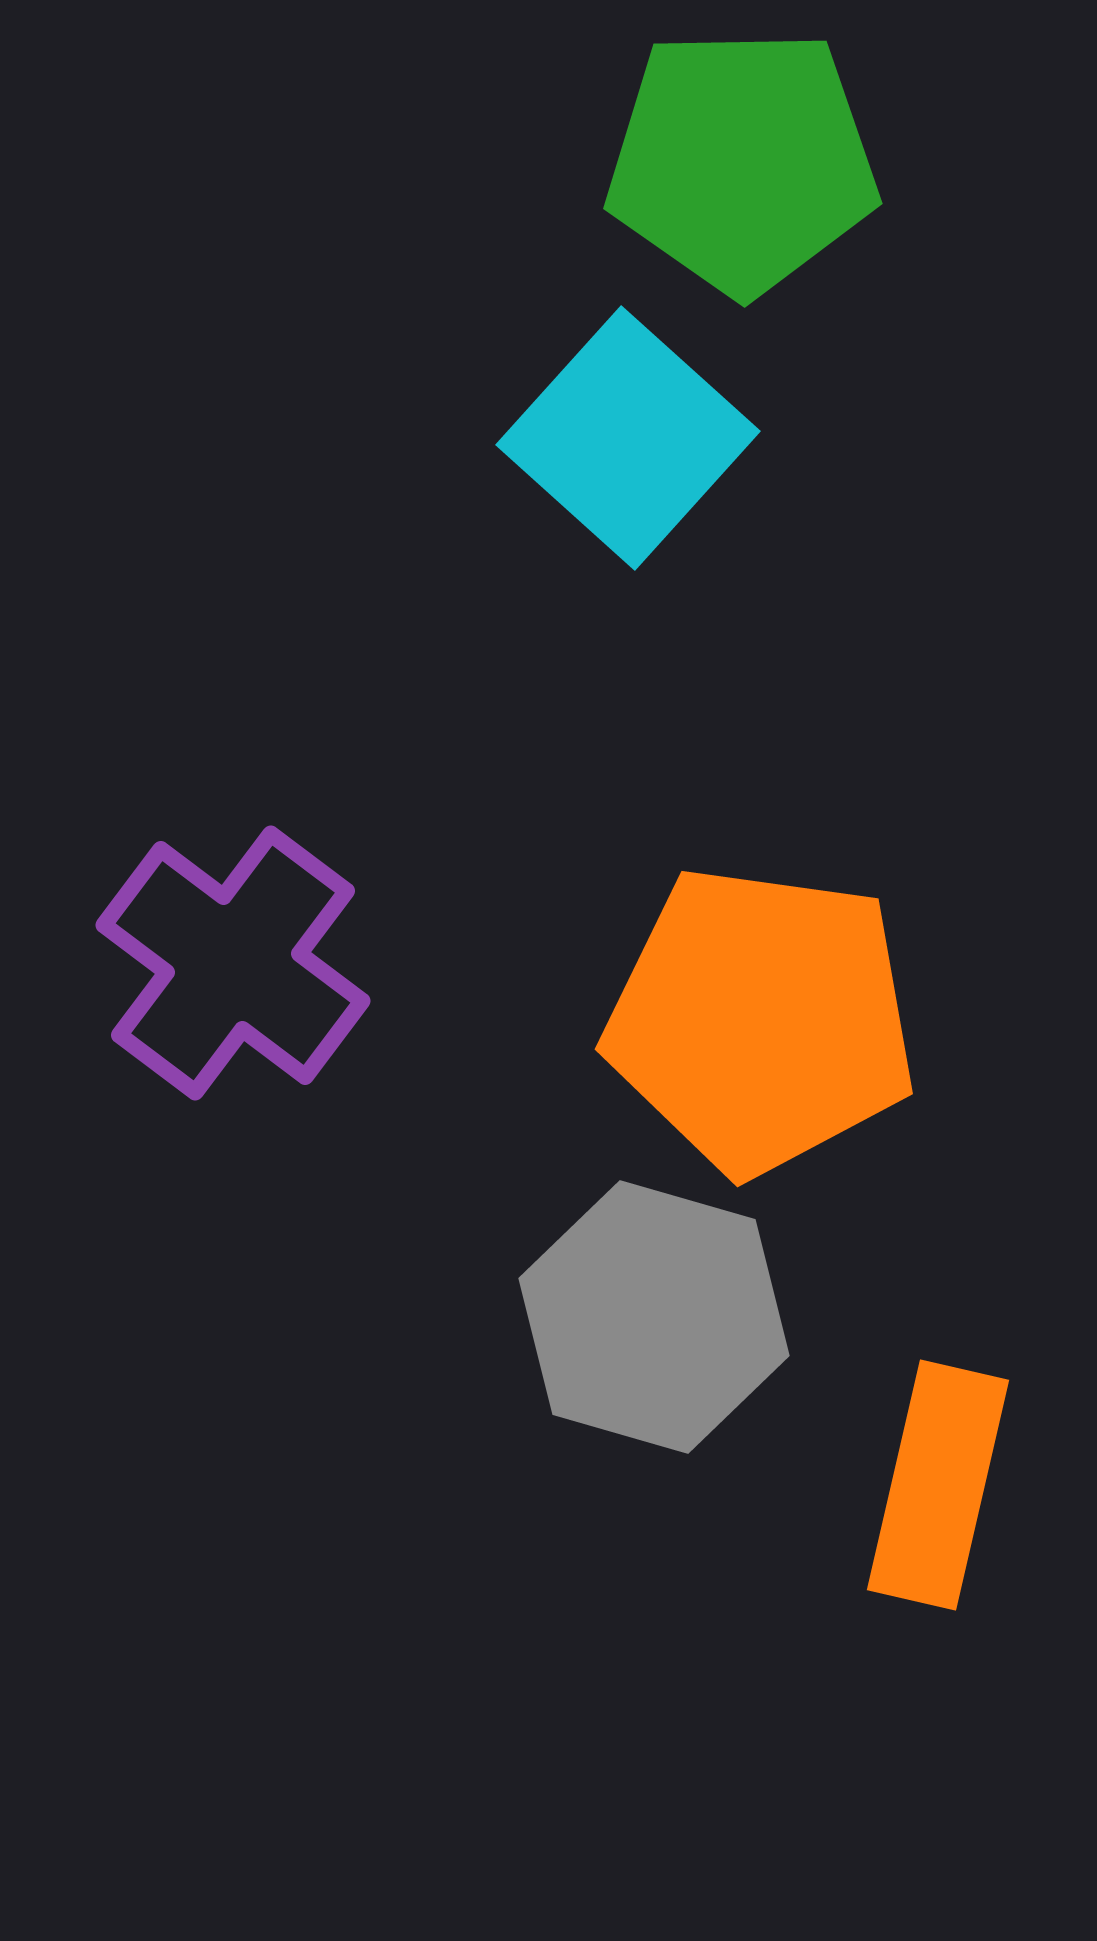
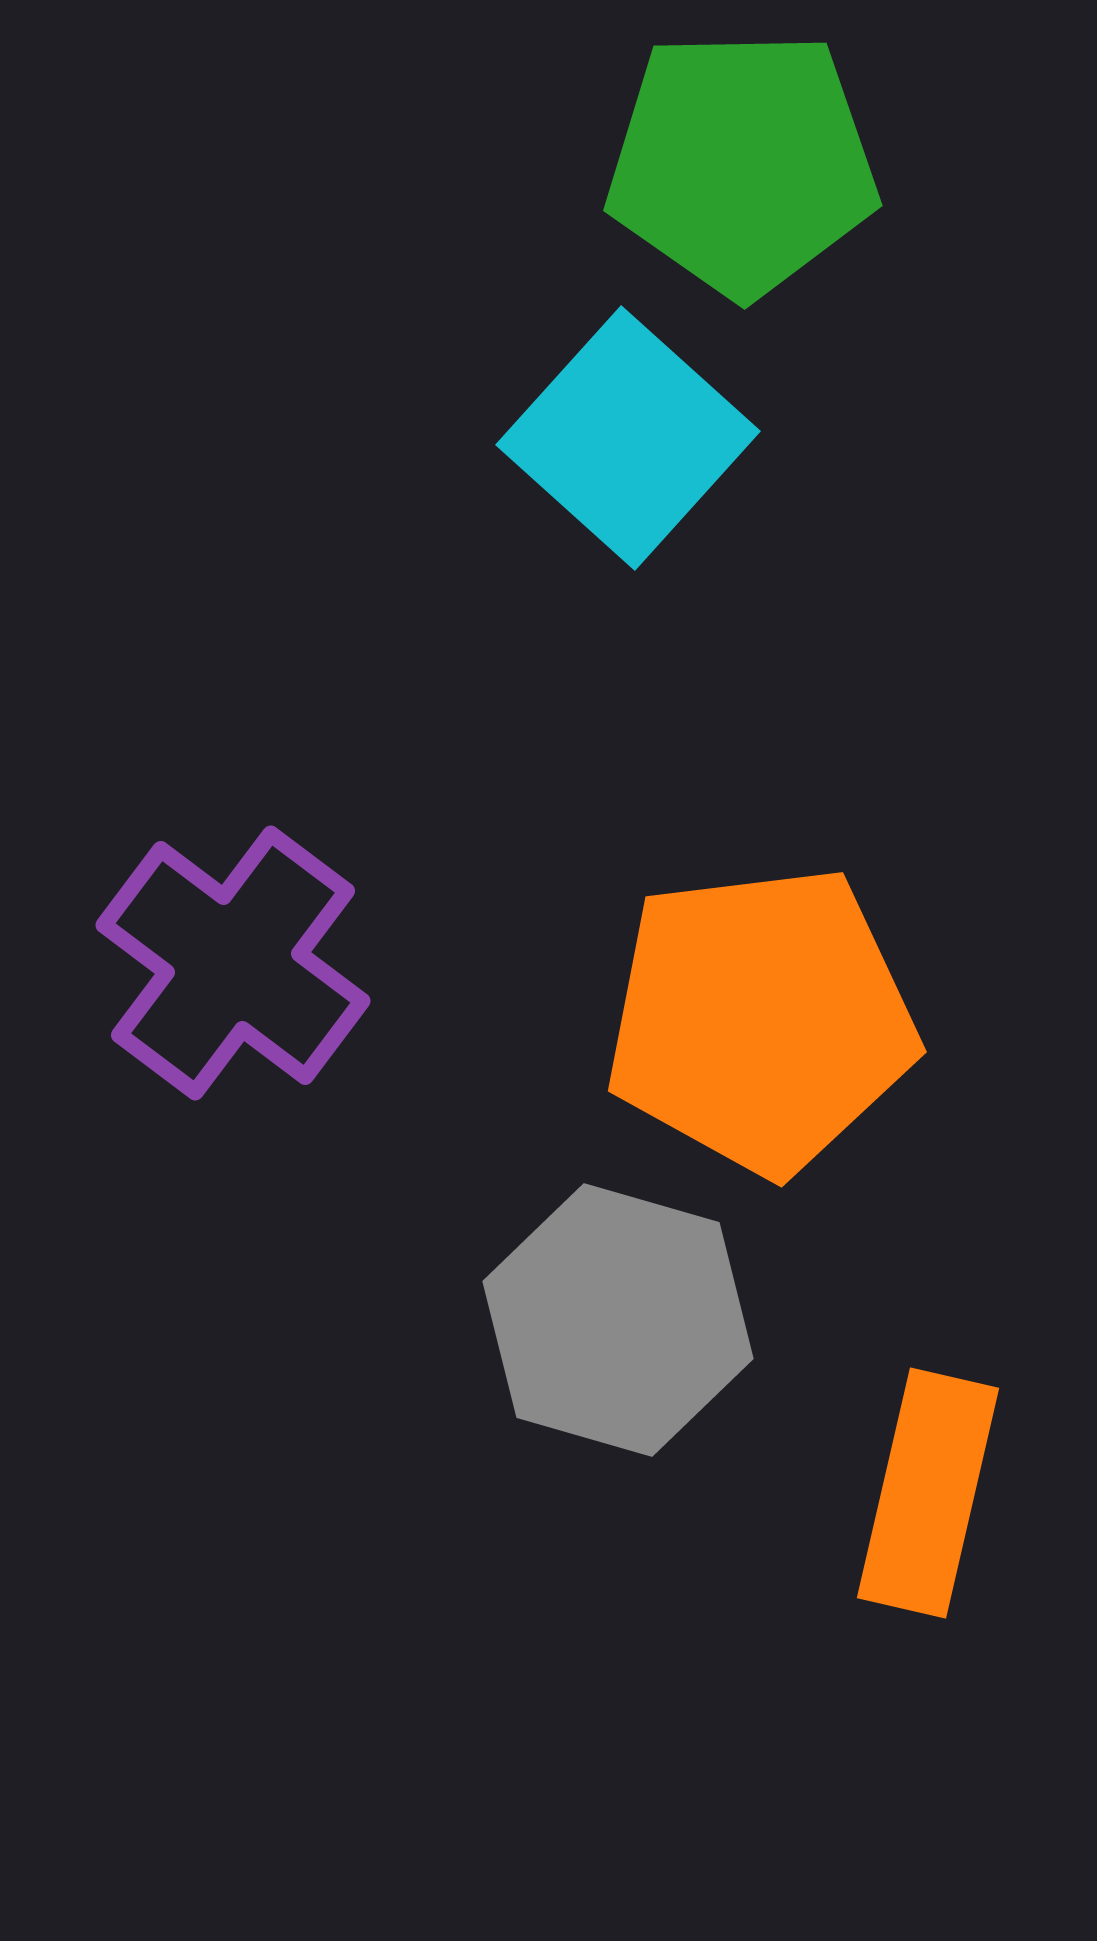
green pentagon: moved 2 px down
orange pentagon: rotated 15 degrees counterclockwise
gray hexagon: moved 36 px left, 3 px down
orange rectangle: moved 10 px left, 8 px down
